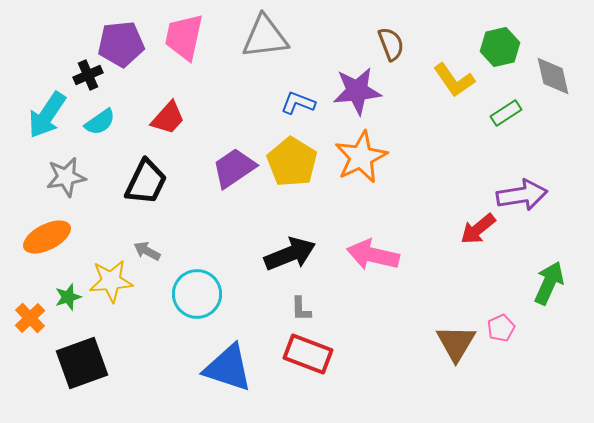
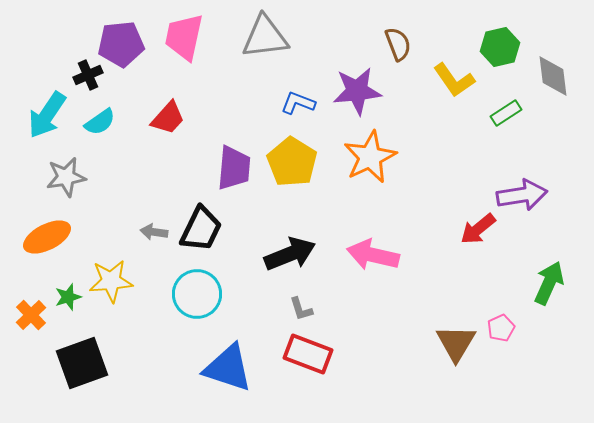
brown semicircle: moved 7 px right
gray diamond: rotated 6 degrees clockwise
orange star: moved 9 px right
purple trapezoid: rotated 129 degrees clockwise
black trapezoid: moved 55 px right, 47 px down
gray arrow: moved 7 px right, 19 px up; rotated 20 degrees counterclockwise
gray L-shape: rotated 16 degrees counterclockwise
orange cross: moved 1 px right, 3 px up
